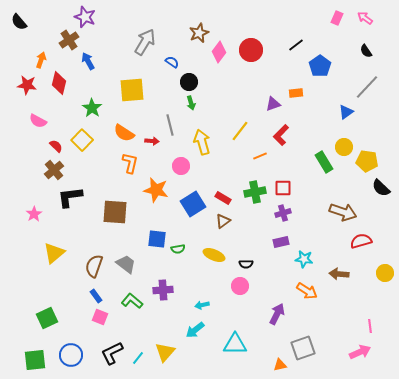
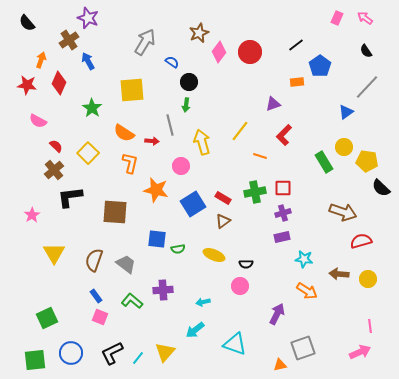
purple star at (85, 17): moved 3 px right, 1 px down
black semicircle at (19, 22): moved 8 px right, 1 px down
red circle at (251, 50): moved 1 px left, 2 px down
red diamond at (59, 83): rotated 10 degrees clockwise
orange rectangle at (296, 93): moved 1 px right, 11 px up
green arrow at (191, 103): moved 5 px left, 2 px down; rotated 24 degrees clockwise
red L-shape at (281, 135): moved 3 px right
yellow square at (82, 140): moved 6 px right, 13 px down
orange line at (260, 156): rotated 40 degrees clockwise
pink star at (34, 214): moved 2 px left, 1 px down
purple rectangle at (281, 242): moved 1 px right, 5 px up
yellow triangle at (54, 253): rotated 20 degrees counterclockwise
brown semicircle at (94, 266): moved 6 px up
yellow circle at (385, 273): moved 17 px left, 6 px down
cyan arrow at (202, 305): moved 1 px right, 3 px up
cyan triangle at (235, 344): rotated 20 degrees clockwise
blue circle at (71, 355): moved 2 px up
